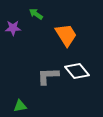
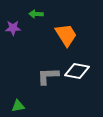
green arrow: rotated 32 degrees counterclockwise
white diamond: rotated 40 degrees counterclockwise
green triangle: moved 2 px left
